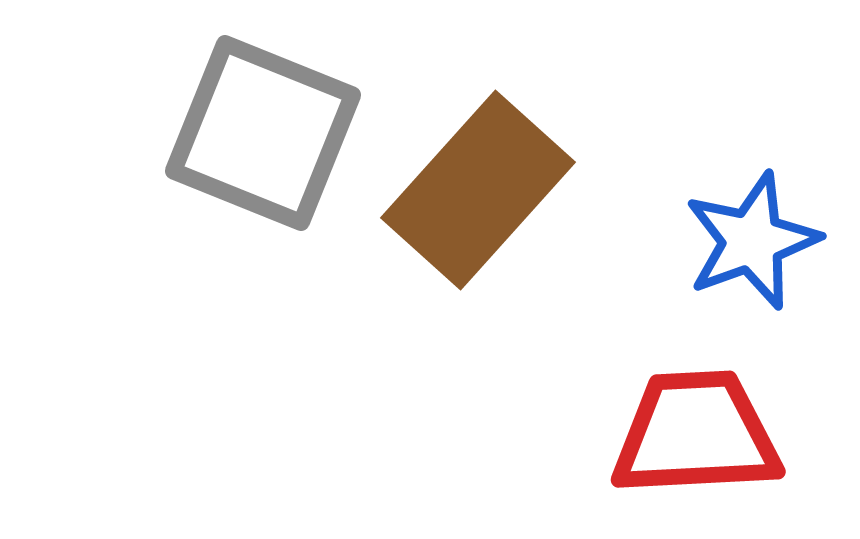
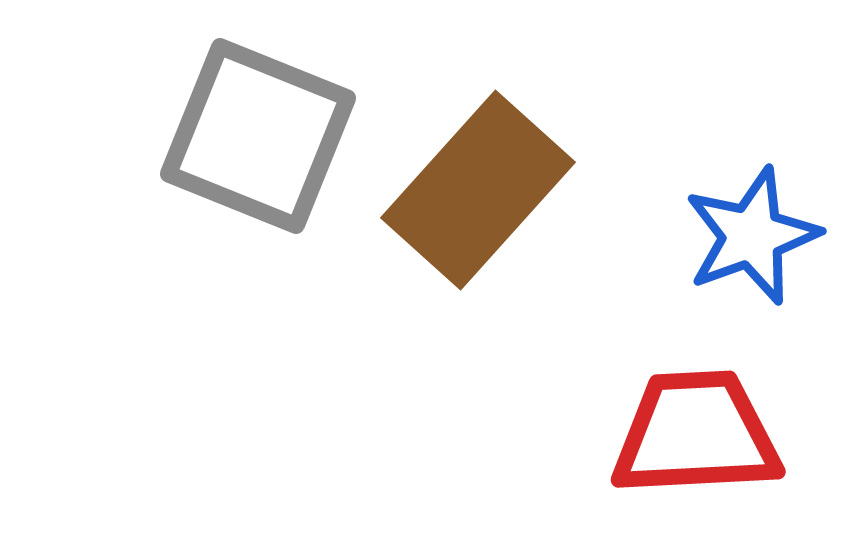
gray square: moved 5 px left, 3 px down
blue star: moved 5 px up
